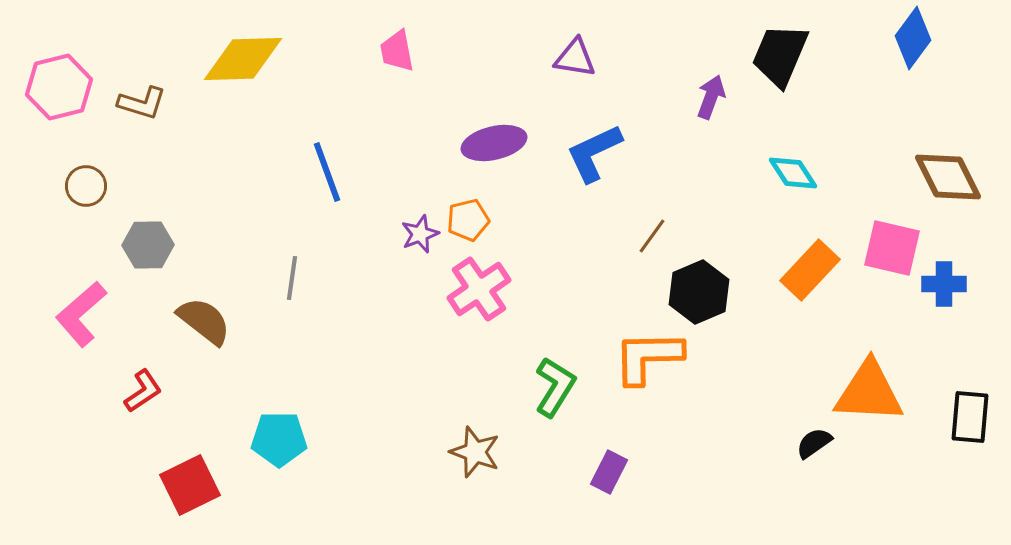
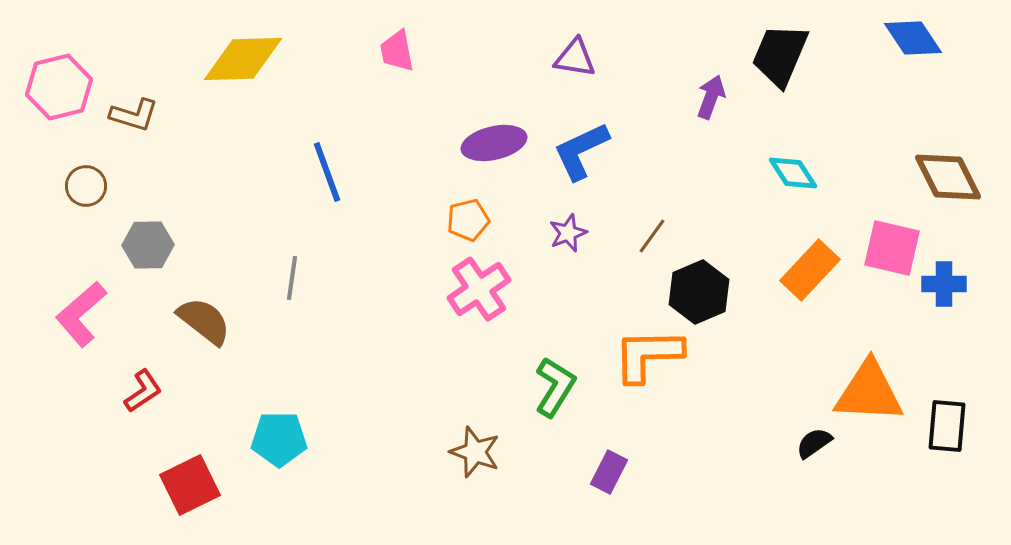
blue diamond: rotated 70 degrees counterclockwise
brown L-shape: moved 8 px left, 12 px down
blue L-shape: moved 13 px left, 2 px up
purple star: moved 148 px right, 1 px up
orange L-shape: moved 2 px up
black rectangle: moved 23 px left, 9 px down
